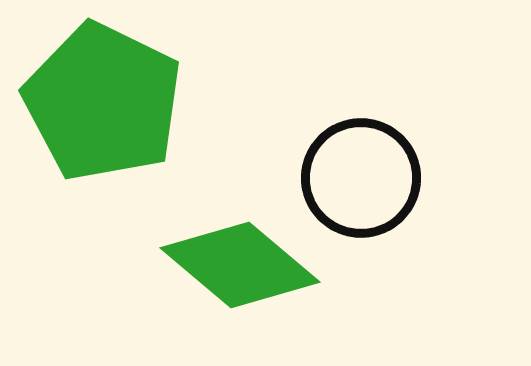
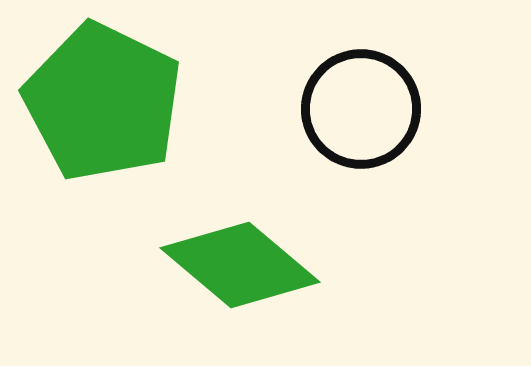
black circle: moved 69 px up
